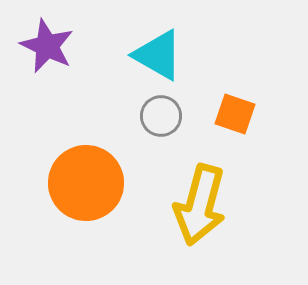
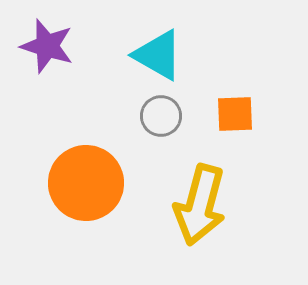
purple star: rotated 8 degrees counterclockwise
orange square: rotated 21 degrees counterclockwise
